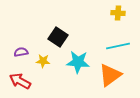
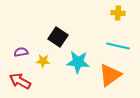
cyan line: rotated 25 degrees clockwise
